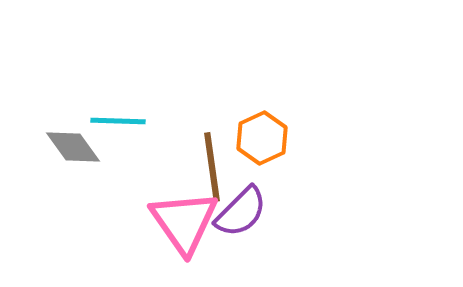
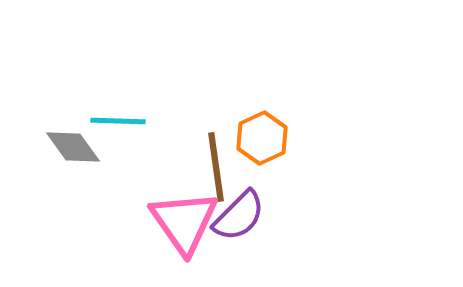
brown line: moved 4 px right
purple semicircle: moved 2 px left, 4 px down
